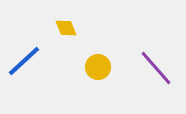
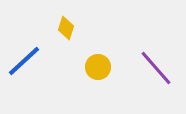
yellow diamond: rotated 40 degrees clockwise
